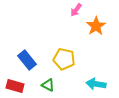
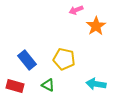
pink arrow: rotated 32 degrees clockwise
